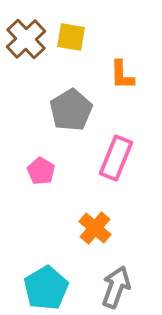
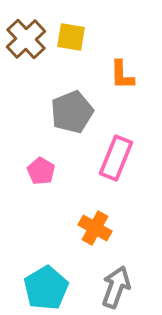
gray pentagon: moved 1 px right, 2 px down; rotated 9 degrees clockwise
orange cross: rotated 12 degrees counterclockwise
